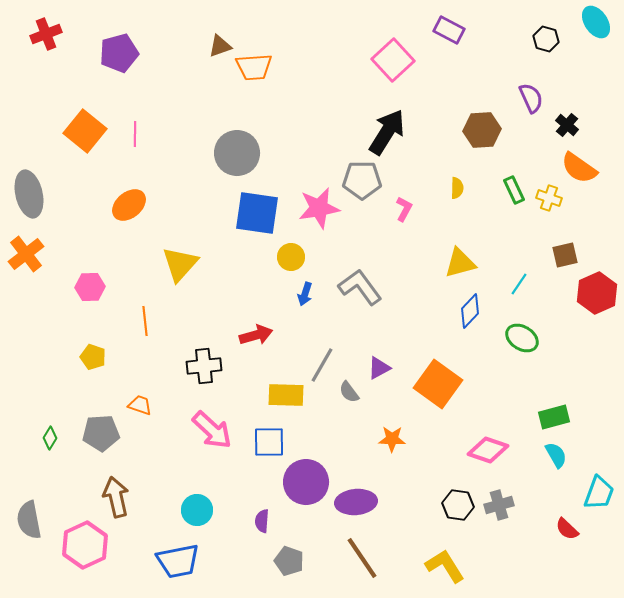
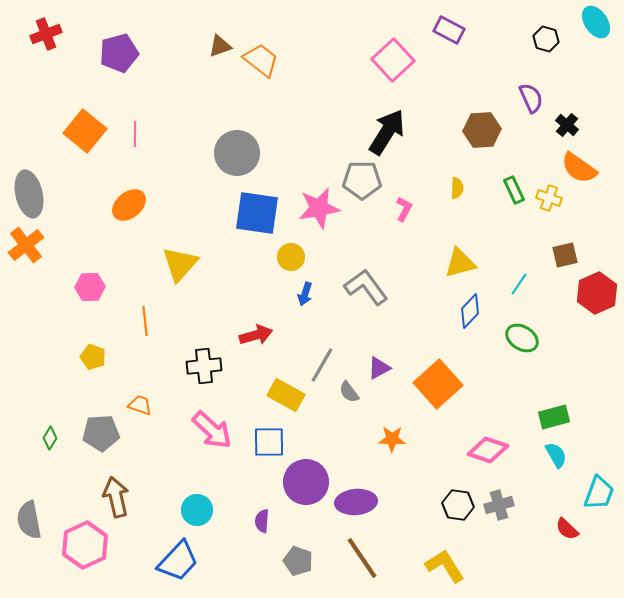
orange trapezoid at (254, 67): moved 7 px right, 7 px up; rotated 138 degrees counterclockwise
orange cross at (26, 254): moved 9 px up
gray L-shape at (360, 287): moved 6 px right
orange square at (438, 384): rotated 12 degrees clockwise
yellow rectangle at (286, 395): rotated 27 degrees clockwise
blue trapezoid at (178, 561): rotated 36 degrees counterclockwise
gray pentagon at (289, 561): moved 9 px right
